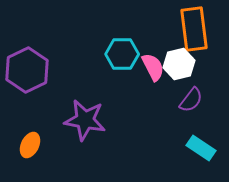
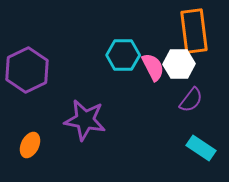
orange rectangle: moved 2 px down
cyan hexagon: moved 1 px right, 1 px down
white hexagon: rotated 12 degrees clockwise
